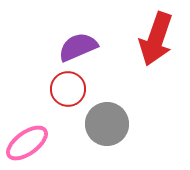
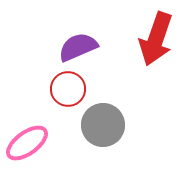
gray circle: moved 4 px left, 1 px down
